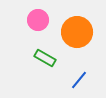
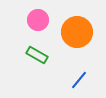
green rectangle: moved 8 px left, 3 px up
